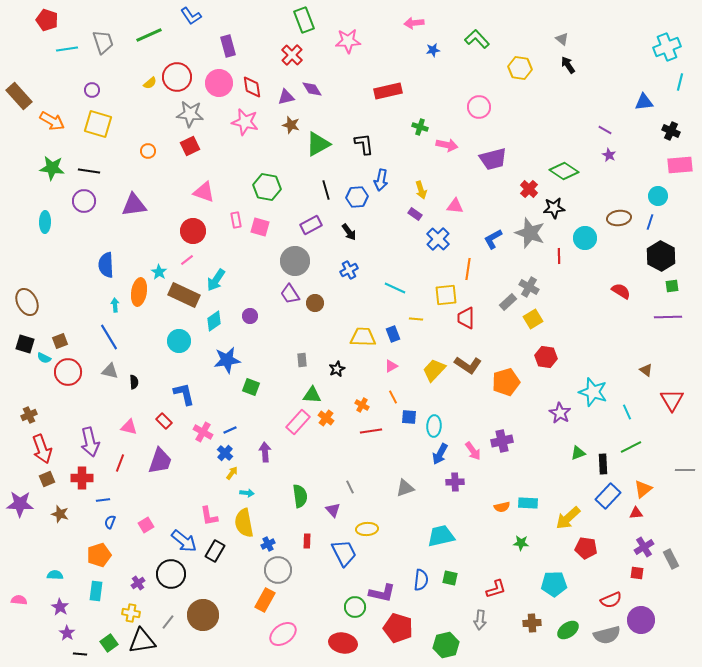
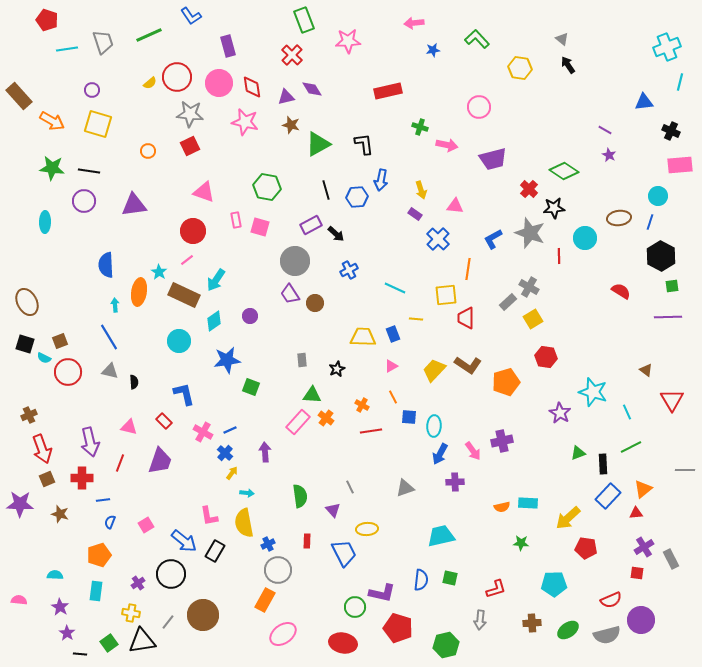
black arrow at (349, 232): moved 13 px left, 2 px down; rotated 12 degrees counterclockwise
